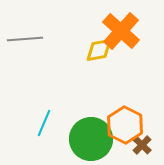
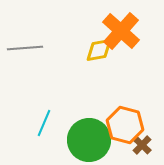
gray line: moved 9 px down
orange hexagon: rotated 12 degrees counterclockwise
green circle: moved 2 px left, 1 px down
